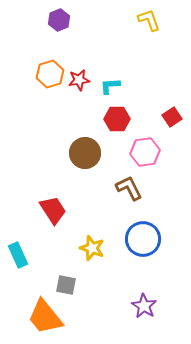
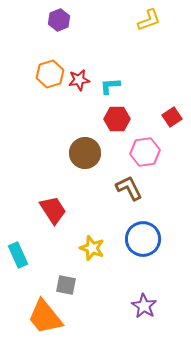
yellow L-shape: rotated 90 degrees clockwise
